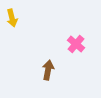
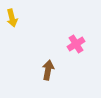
pink cross: rotated 18 degrees clockwise
